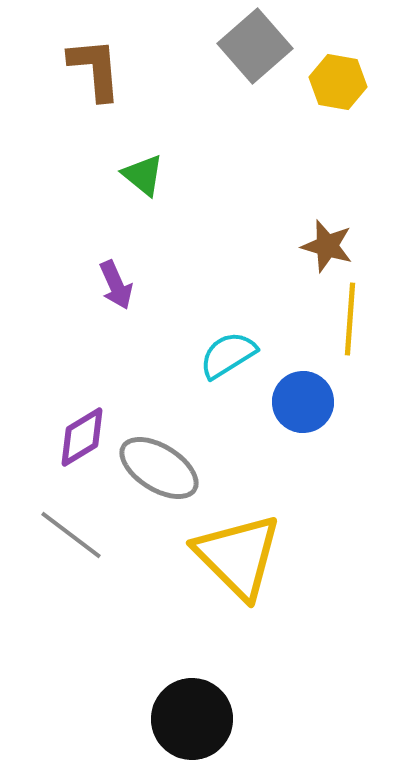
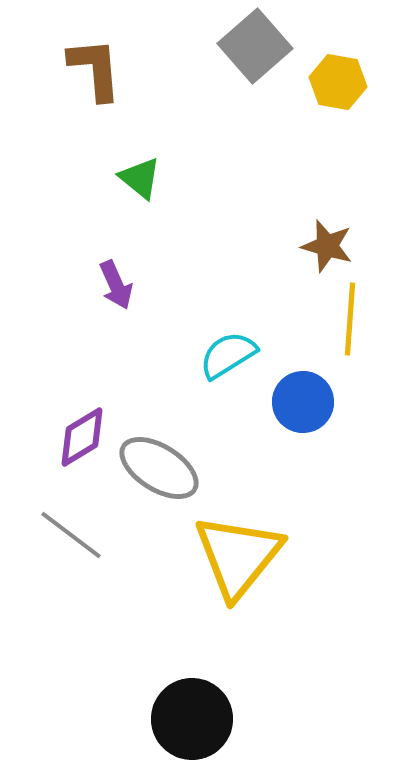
green triangle: moved 3 px left, 3 px down
yellow triangle: rotated 24 degrees clockwise
